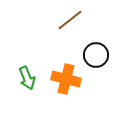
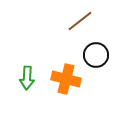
brown line: moved 10 px right, 1 px down
green arrow: rotated 25 degrees clockwise
